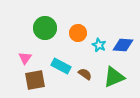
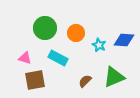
orange circle: moved 2 px left
blue diamond: moved 1 px right, 5 px up
pink triangle: rotated 48 degrees counterclockwise
cyan rectangle: moved 3 px left, 8 px up
brown semicircle: moved 7 px down; rotated 80 degrees counterclockwise
